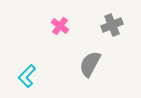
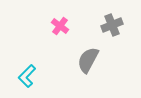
gray semicircle: moved 2 px left, 4 px up
